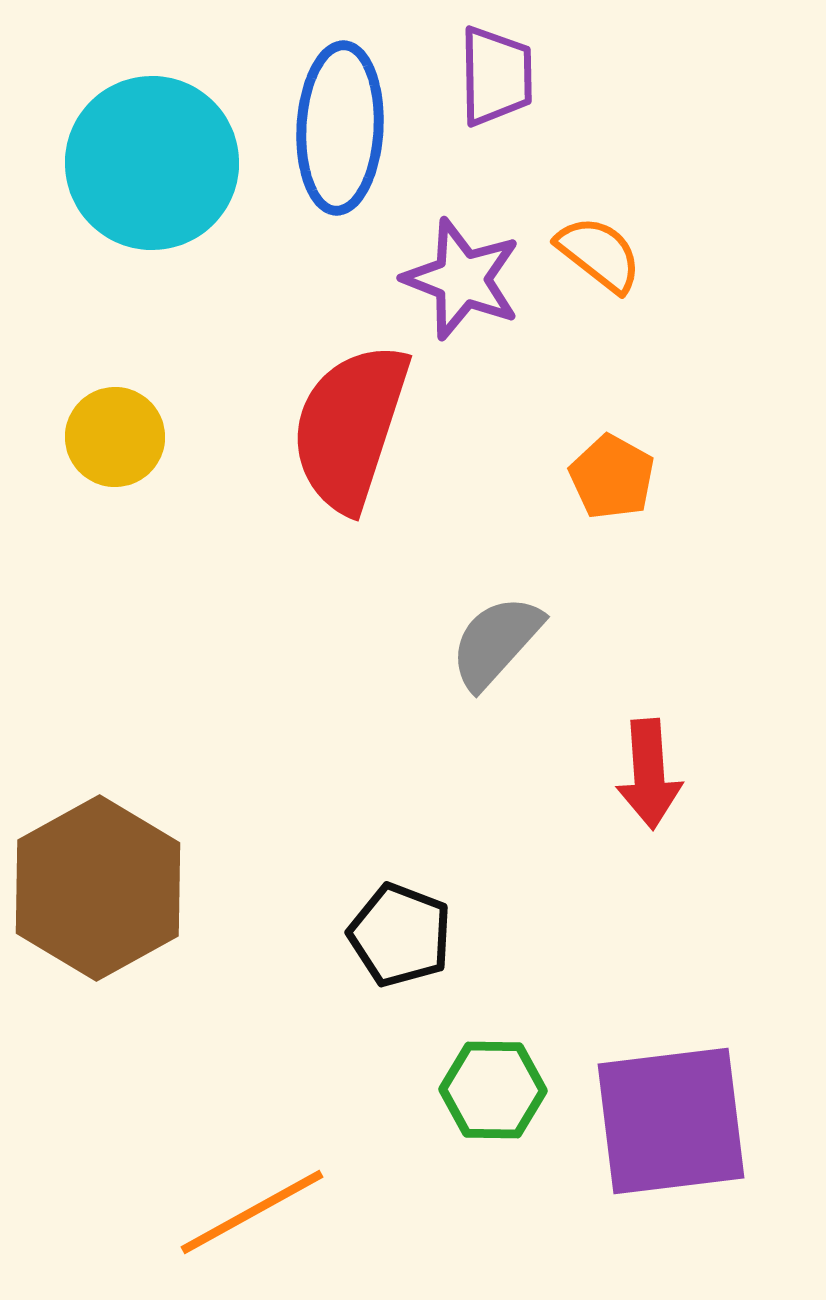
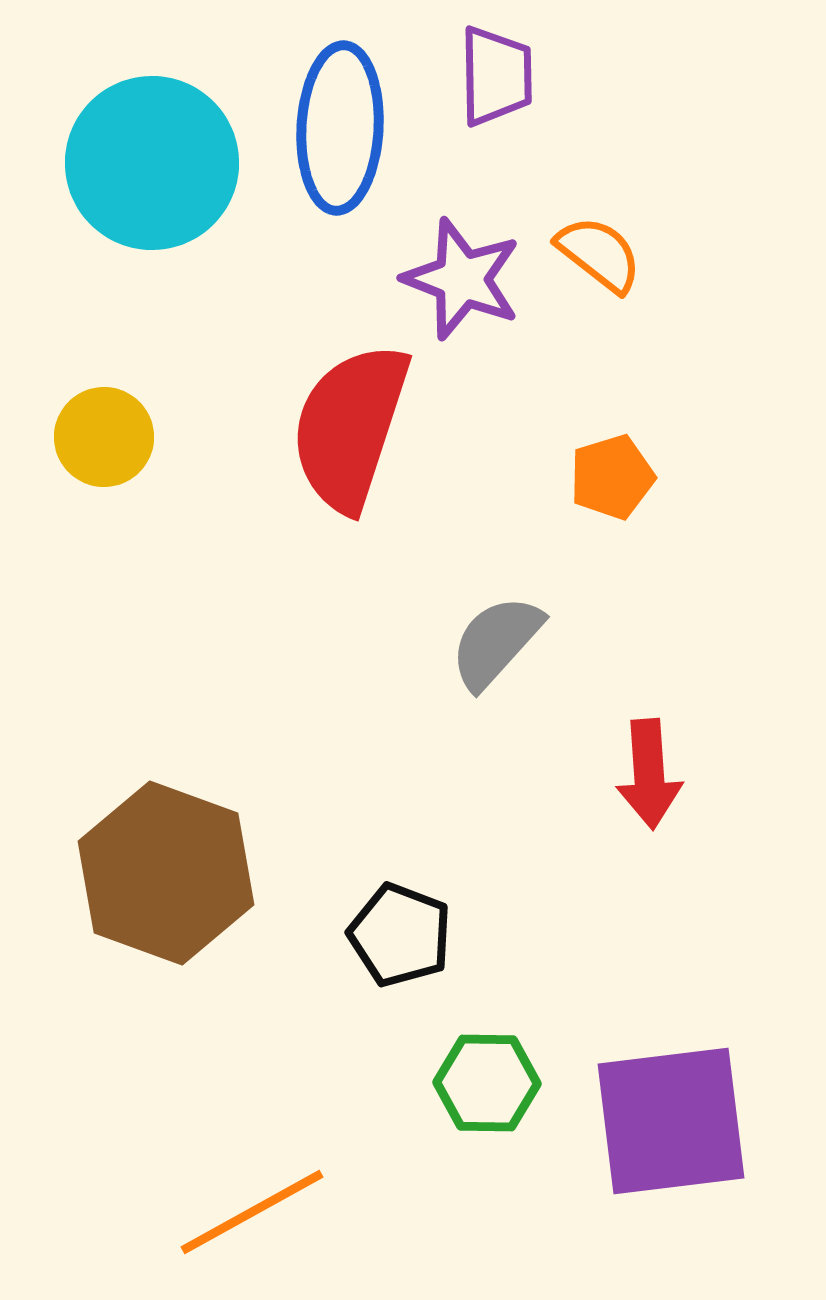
yellow circle: moved 11 px left
orange pentagon: rotated 26 degrees clockwise
brown hexagon: moved 68 px right, 15 px up; rotated 11 degrees counterclockwise
green hexagon: moved 6 px left, 7 px up
